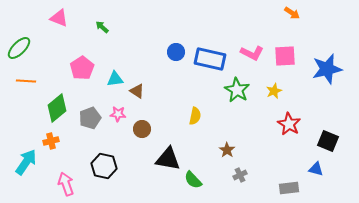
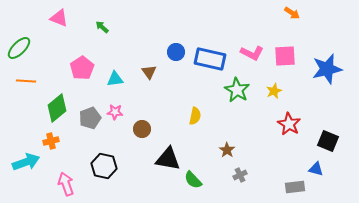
brown triangle: moved 12 px right, 19 px up; rotated 21 degrees clockwise
pink star: moved 3 px left, 2 px up
cyan arrow: rotated 36 degrees clockwise
gray rectangle: moved 6 px right, 1 px up
